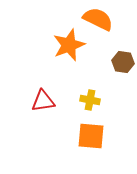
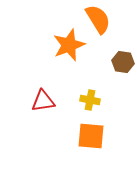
orange semicircle: rotated 32 degrees clockwise
